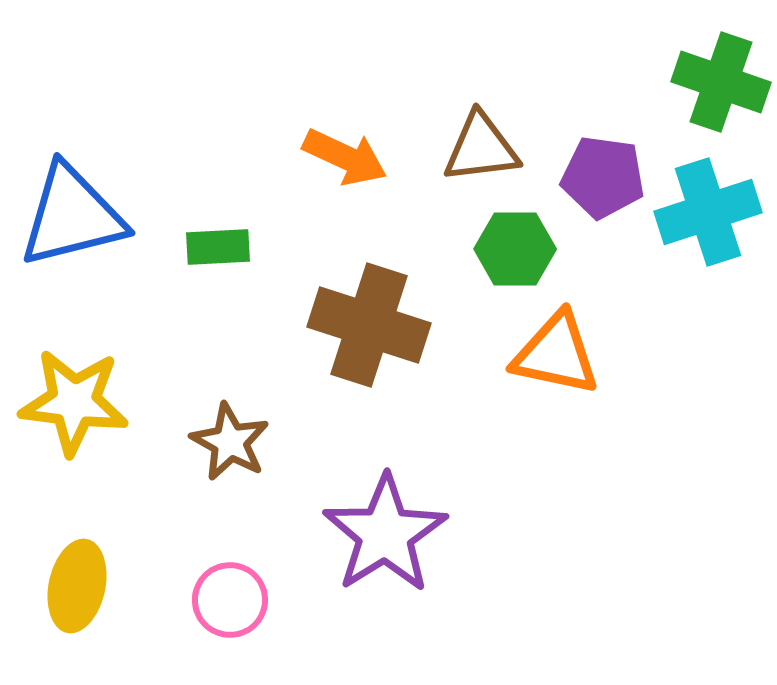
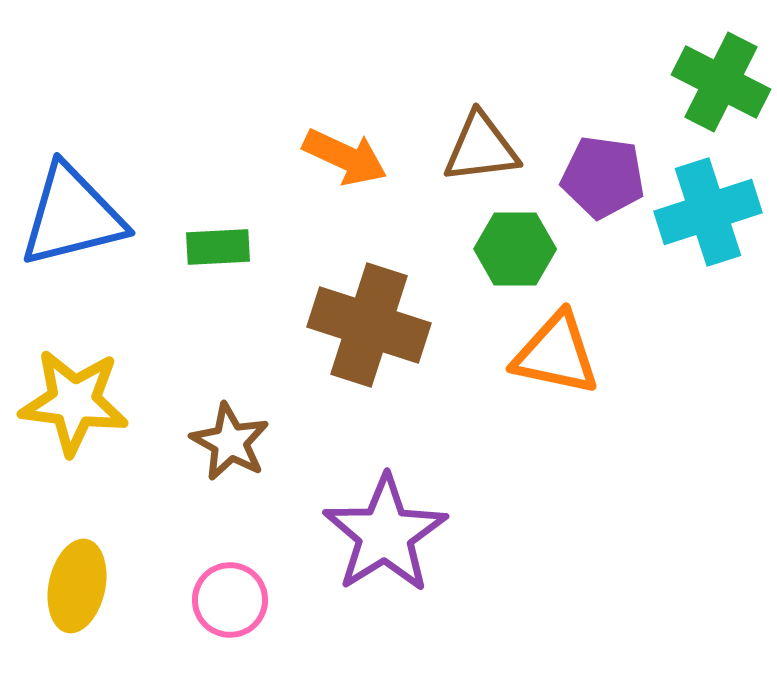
green cross: rotated 8 degrees clockwise
